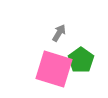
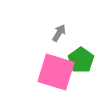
pink square: moved 2 px right, 3 px down
